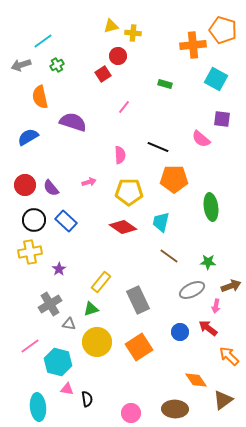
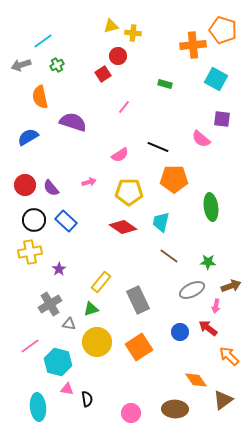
pink semicircle at (120, 155): rotated 60 degrees clockwise
